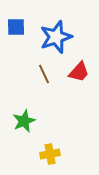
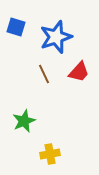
blue square: rotated 18 degrees clockwise
